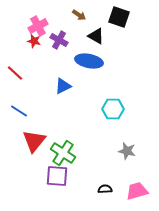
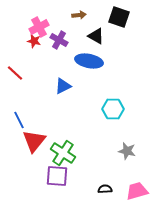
brown arrow: rotated 40 degrees counterclockwise
pink cross: moved 1 px right, 1 px down
blue line: moved 9 px down; rotated 30 degrees clockwise
